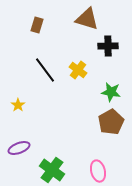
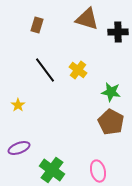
black cross: moved 10 px right, 14 px up
brown pentagon: rotated 15 degrees counterclockwise
